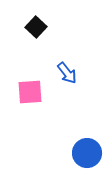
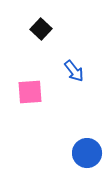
black square: moved 5 px right, 2 px down
blue arrow: moved 7 px right, 2 px up
